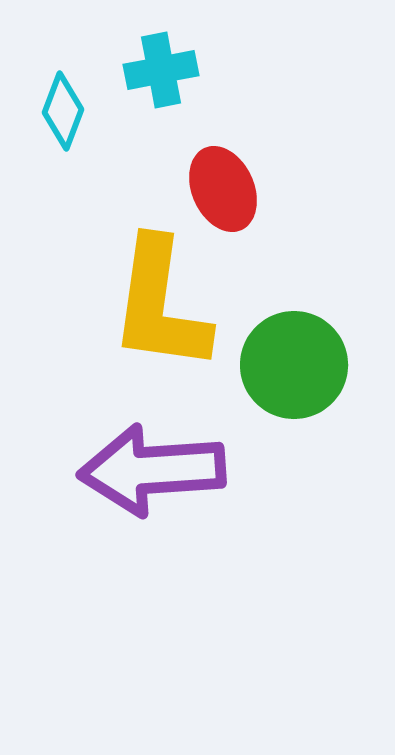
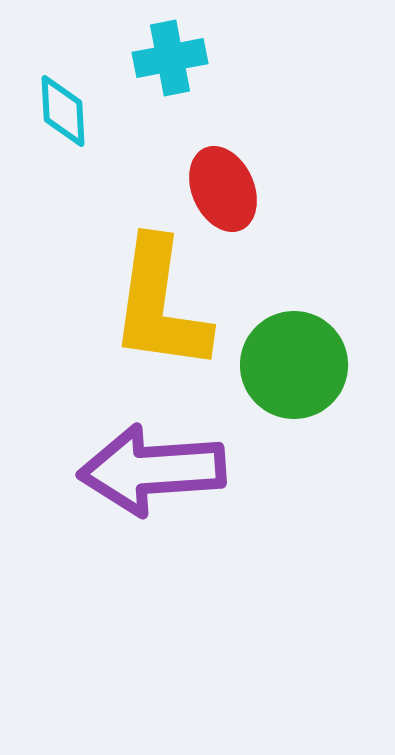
cyan cross: moved 9 px right, 12 px up
cyan diamond: rotated 24 degrees counterclockwise
